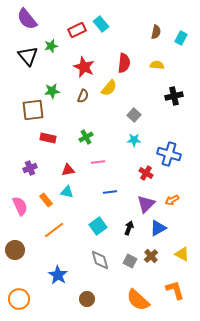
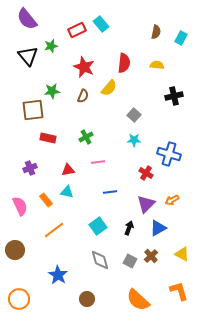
orange L-shape at (175, 290): moved 4 px right, 1 px down
